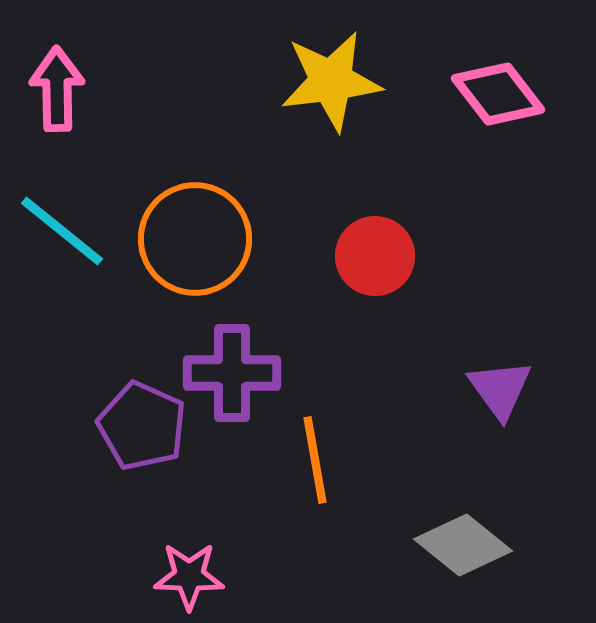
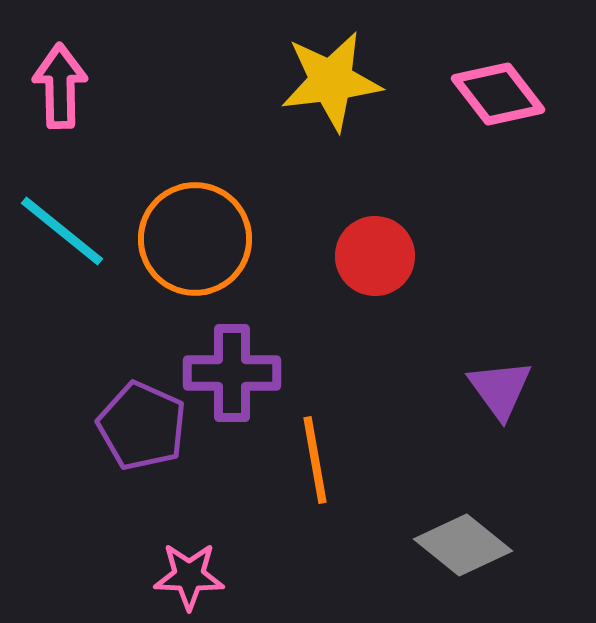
pink arrow: moved 3 px right, 3 px up
